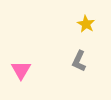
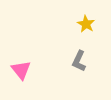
pink triangle: rotated 10 degrees counterclockwise
